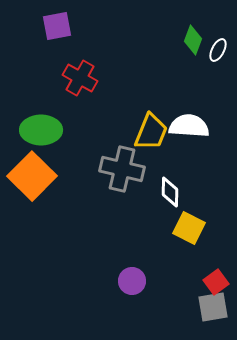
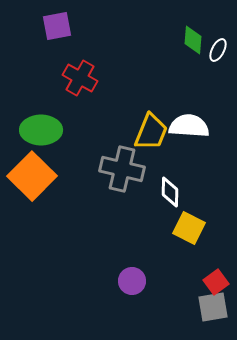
green diamond: rotated 16 degrees counterclockwise
